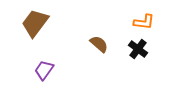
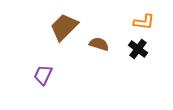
brown trapezoid: moved 29 px right, 4 px down; rotated 8 degrees clockwise
brown semicircle: rotated 24 degrees counterclockwise
purple trapezoid: moved 1 px left, 5 px down; rotated 10 degrees counterclockwise
